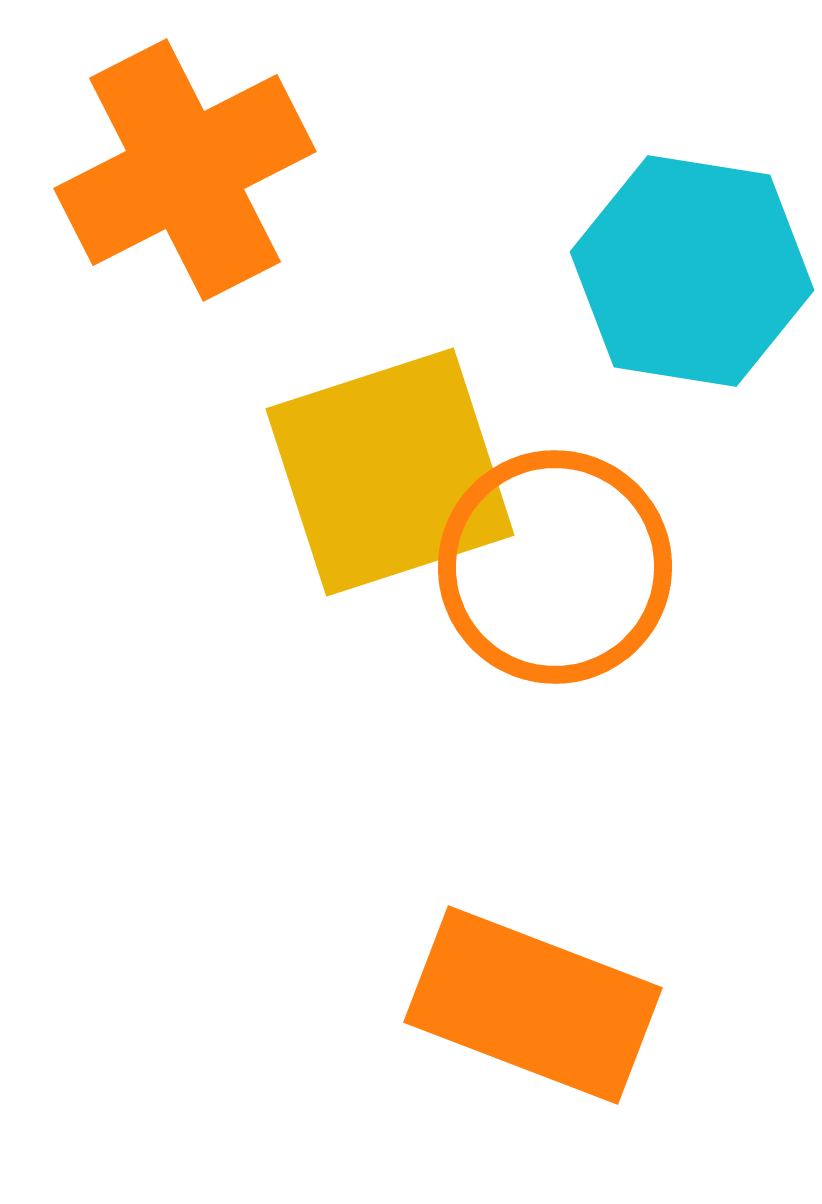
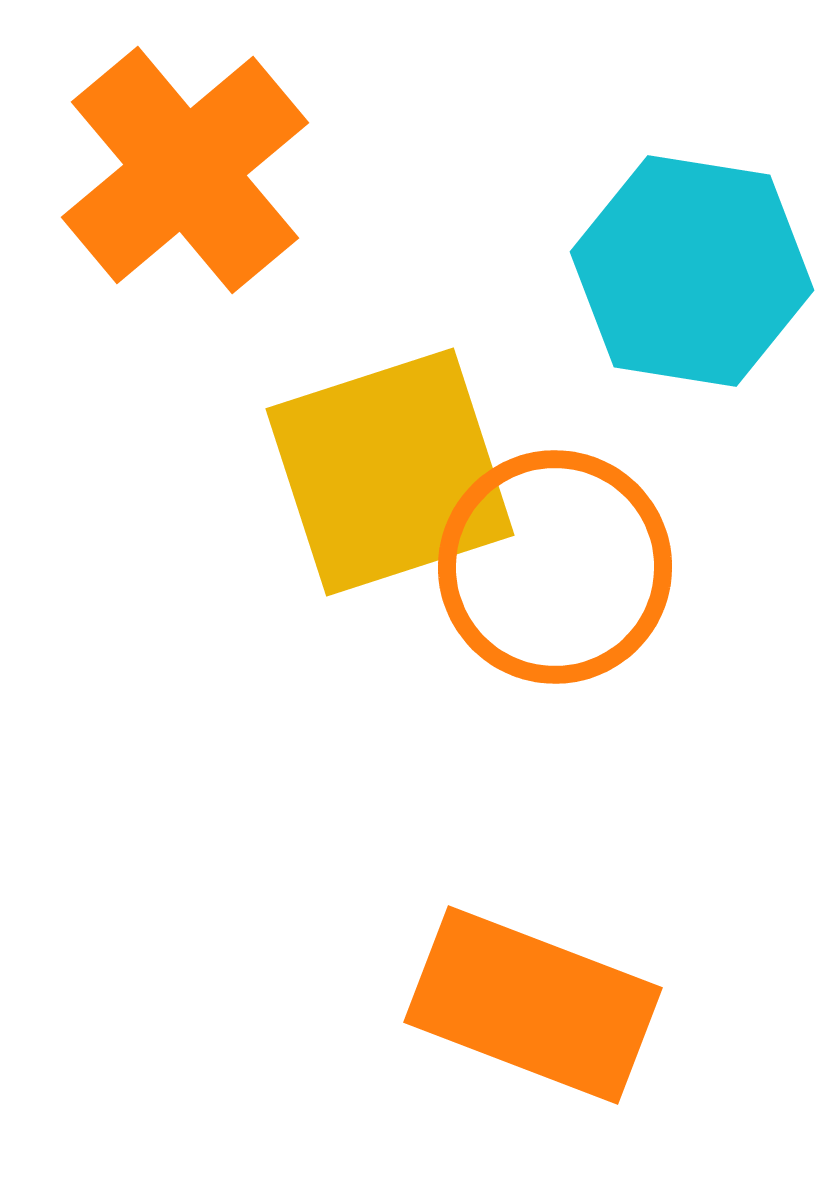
orange cross: rotated 13 degrees counterclockwise
